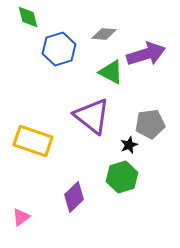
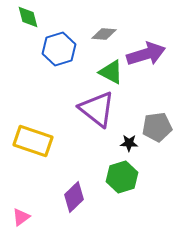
purple triangle: moved 5 px right, 7 px up
gray pentagon: moved 7 px right, 3 px down
black star: moved 2 px up; rotated 24 degrees clockwise
